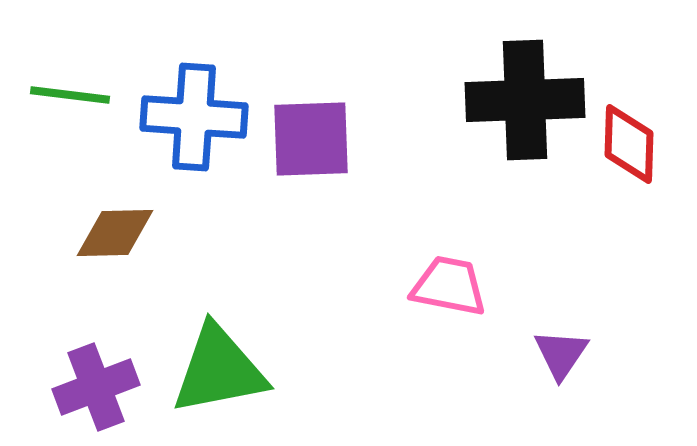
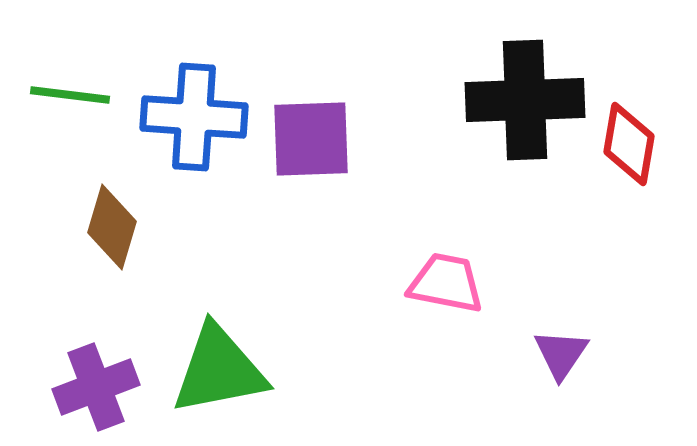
red diamond: rotated 8 degrees clockwise
brown diamond: moved 3 px left, 6 px up; rotated 72 degrees counterclockwise
pink trapezoid: moved 3 px left, 3 px up
